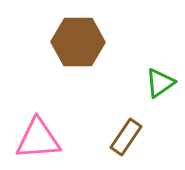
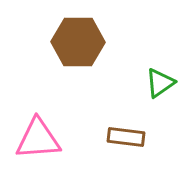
brown rectangle: rotated 63 degrees clockwise
